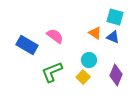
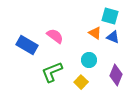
cyan square: moved 5 px left, 1 px up
yellow square: moved 2 px left, 5 px down
